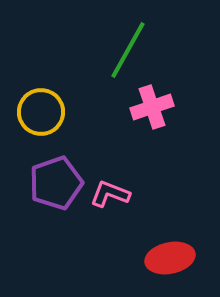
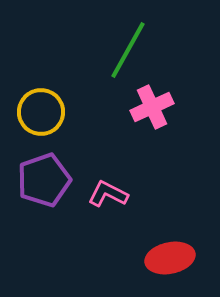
pink cross: rotated 6 degrees counterclockwise
purple pentagon: moved 12 px left, 3 px up
pink L-shape: moved 2 px left; rotated 6 degrees clockwise
